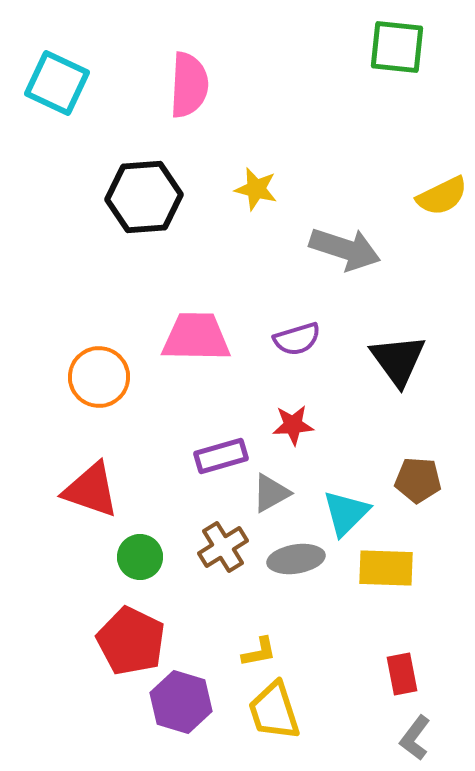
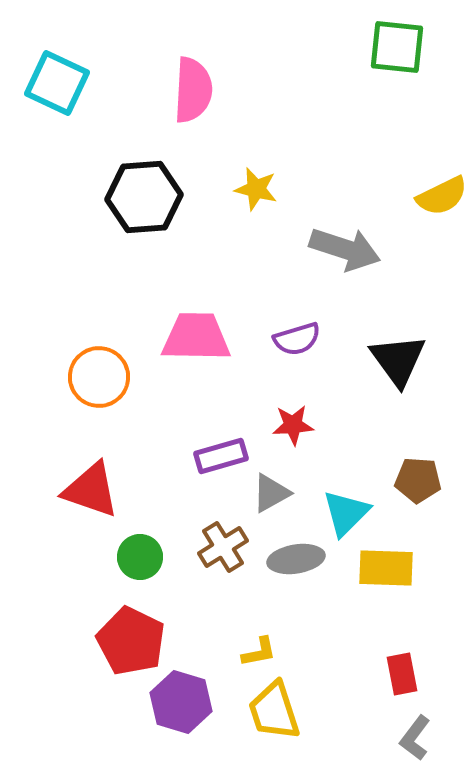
pink semicircle: moved 4 px right, 5 px down
